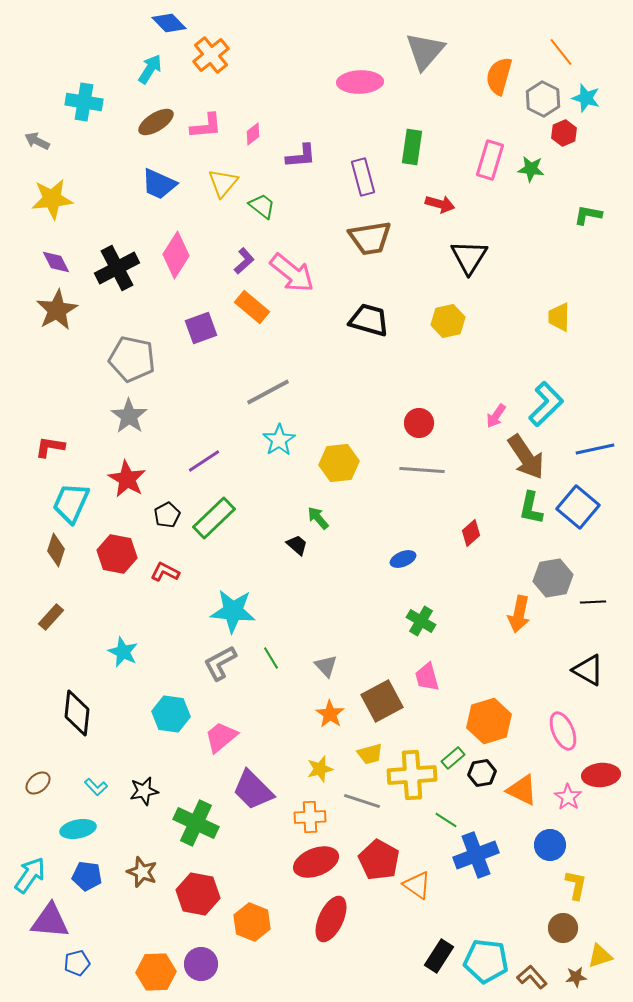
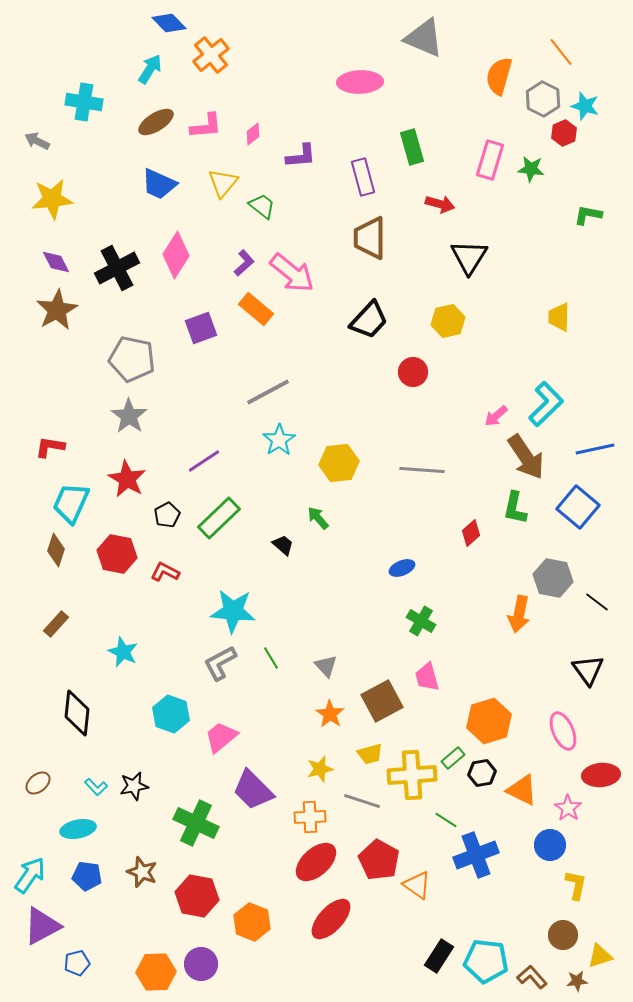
gray triangle at (425, 51): moved 1 px left, 13 px up; rotated 48 degrees counterclockwise
cyan star at (586, 98): moved 1 px left, 8 px down
green rectangle at (412, 147): rotated 24 degrees counterclockwise
brown trapezoid at (370, 238): rotated 99 degrees clockwise
purple L-shape at (244, 261): moved 2 px down
orange rectangle at (252, 307): moved 4 px right, 2 px down
black trapezoid at (369, 320): rotated 117 degrees clockwise
pink arrow at (496, 416): rotated 15 degrees clockwise
red circle at (419, 423): moved 6 px left, 51 px up
green L-shape at (531, 508): moved 16 px left
green rectangle at (214, 518): moved 5 px right
black trapezoid at (297, 545): moved 14 px left
blue ellipse at (403, 559): moved 1 px left, 9 px down
gray hexagon at (553, 578): rotated 21 degrees clockwise
black line at (593, 602): moved 4 px right; rotated 40 degrees clockwise
brown rectangle at (51, 617): moved 5 px right, 7 px down
black triangle at (588, 670): rotated 24 degrees clockwise
cyan hexagon at (171, 714): rotated 12 degrees clockwise
black star at (144, 791): moved 10 px left, 5 px up
pink star at (568, 797): moved 11 px down
red ellipse at (316, 862): rotated 21 degrees counterclockwise
red hexagon at (198, 894): moved 1 px left, 2 px down
red ellipse at (331, 919): rotated 18 degrees clockwise
purple triangle at (50, 921): moved 8 px left, 5 px down; rotated 33 degrees counterclockwise
brown circle at (563, 928): moved 7 px down
brown star at (576, 977): moved 1 px right, 4 px down
